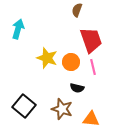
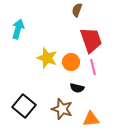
orange triangle: rotated 12 degrees counterclockwise
